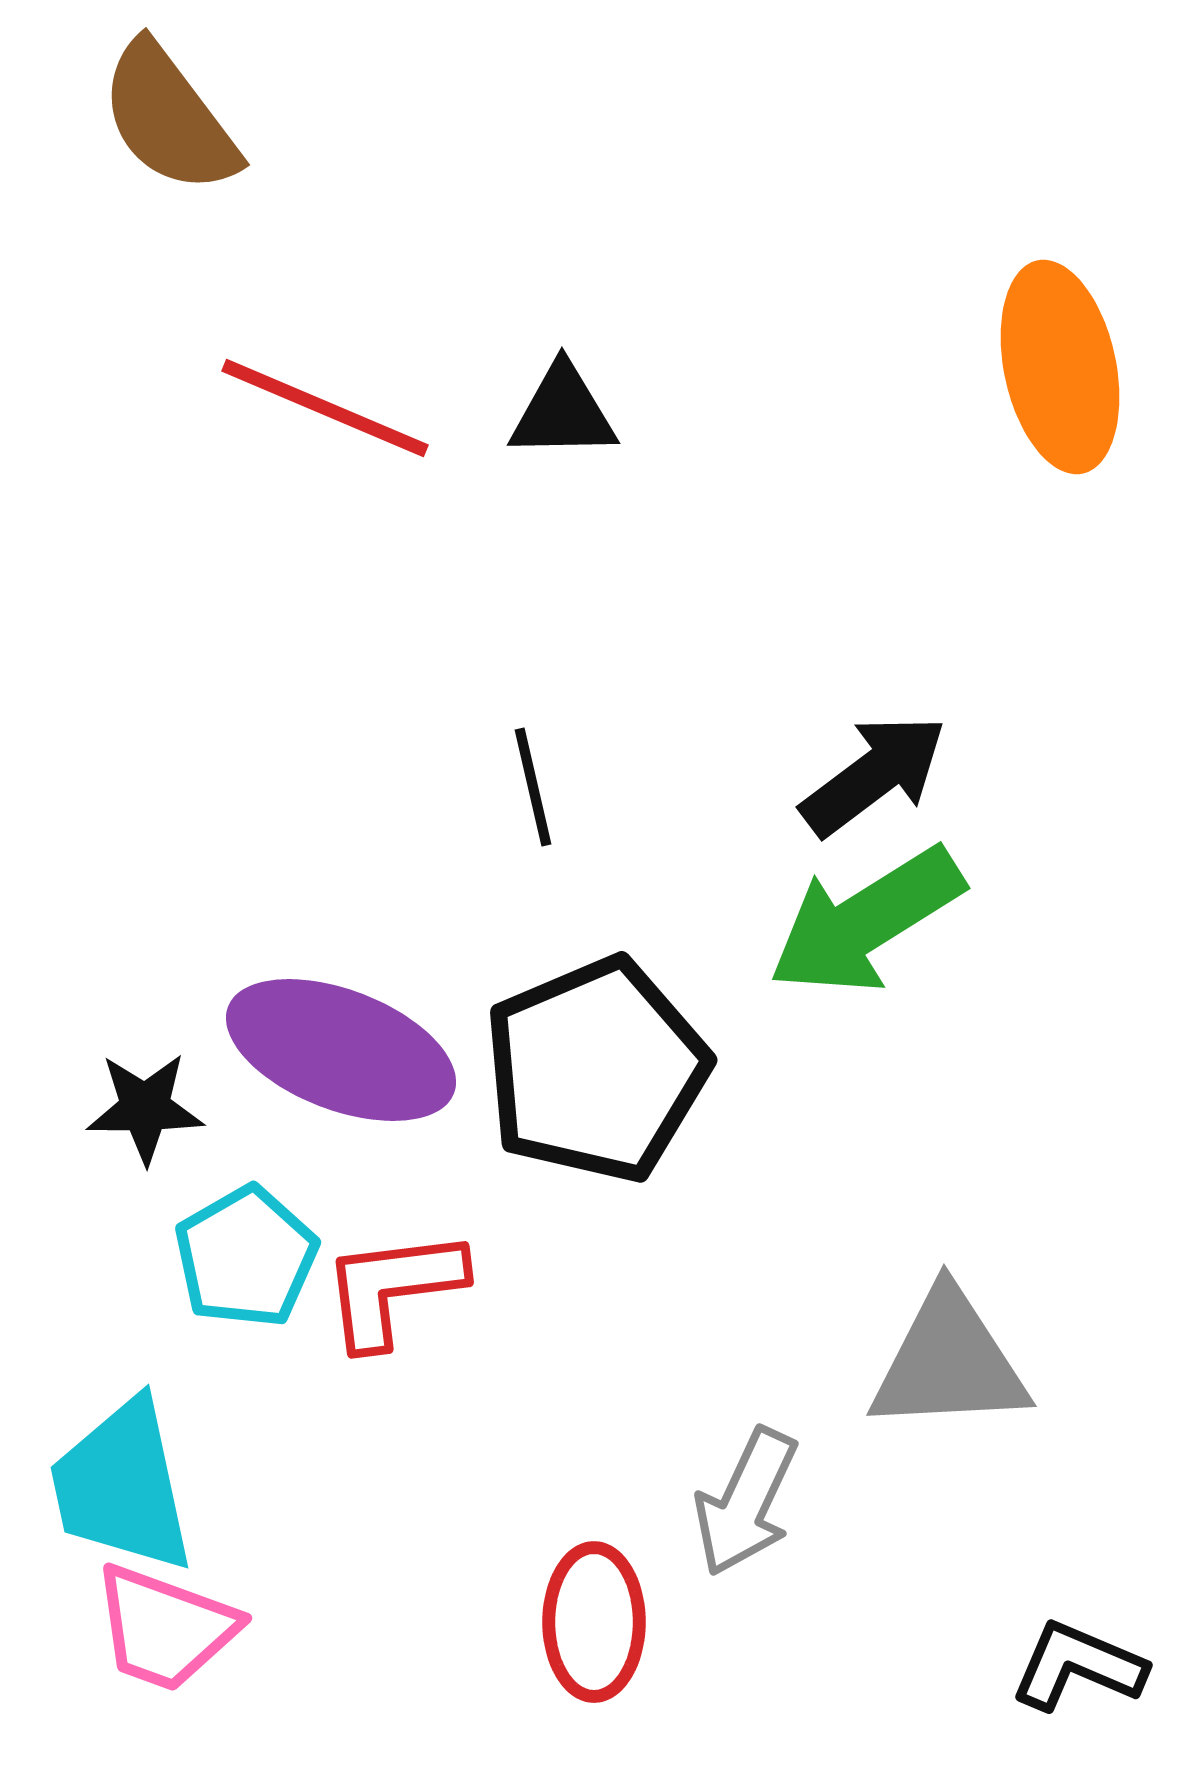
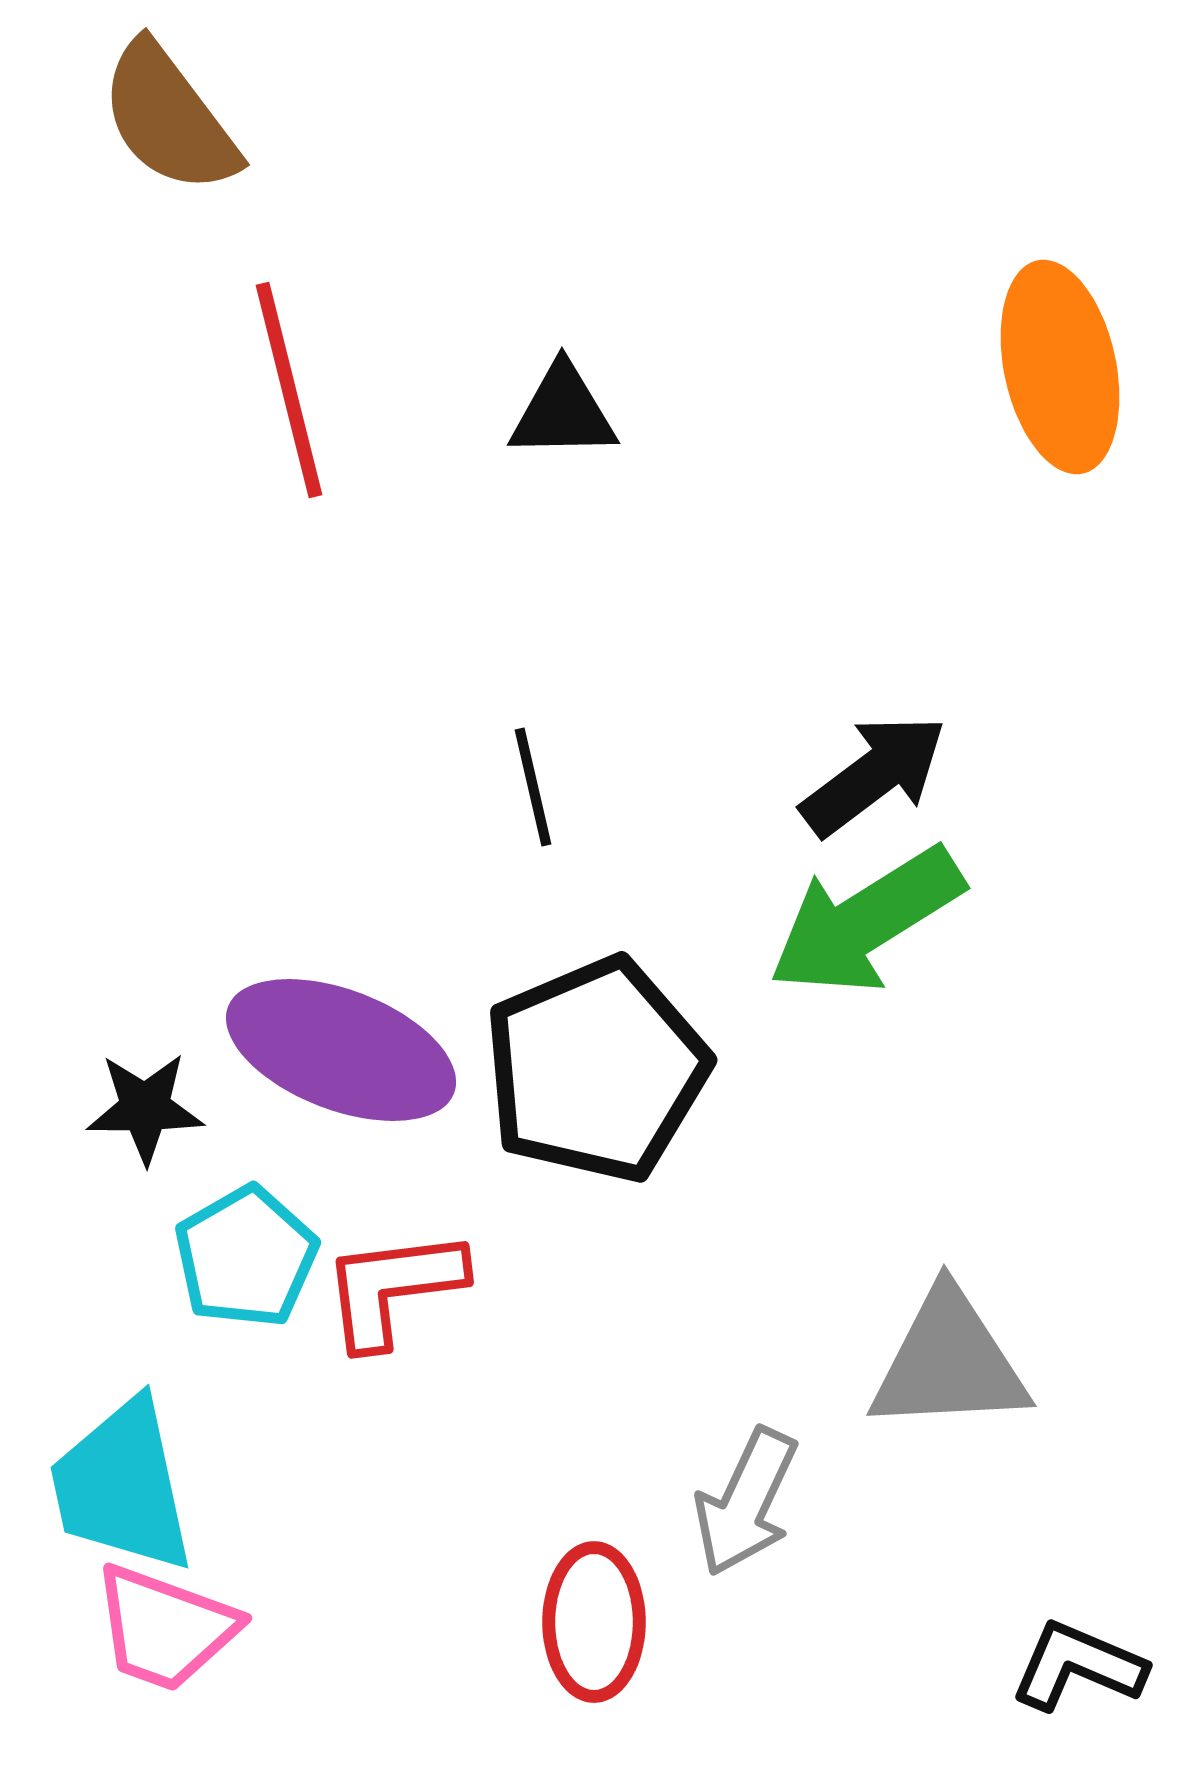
red line: moved 36 px left, 18 px up; rotated 53 degrees clockwise
